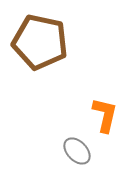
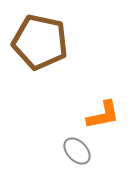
orange L-shape: moved 2 px left; rotated 66 degrees clockwise
